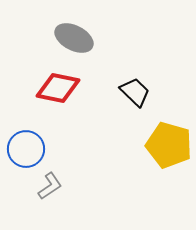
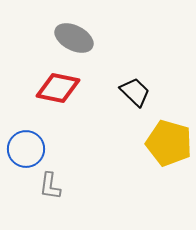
yellow pentagon: moved 2 px up
gray L-shape: rotated 132 degrees clockwise
